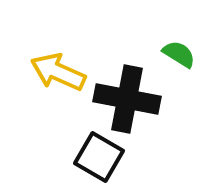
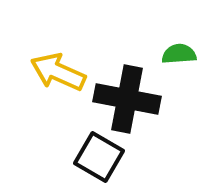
green semicircle: rotated 36 degrees counterclockwise
